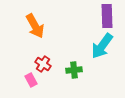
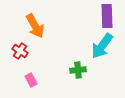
red cross: moved 23 px left, 13 px up
green cross: moved 4 px right
